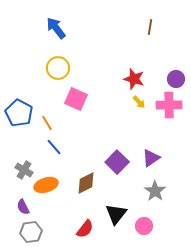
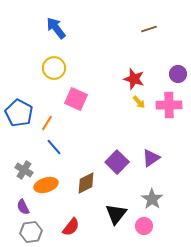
brown line: moved 1 px left, 2 px down; rotated 63 degrees clockwise
yellow circle: moved 4 px left
purple circle: moved 2 px right, 5 px up
orange line: rotated 63 degrees clockwise
gray star: moved 3 px left, 8 px down
red semicircle: moved 14 px left, 2 px up
